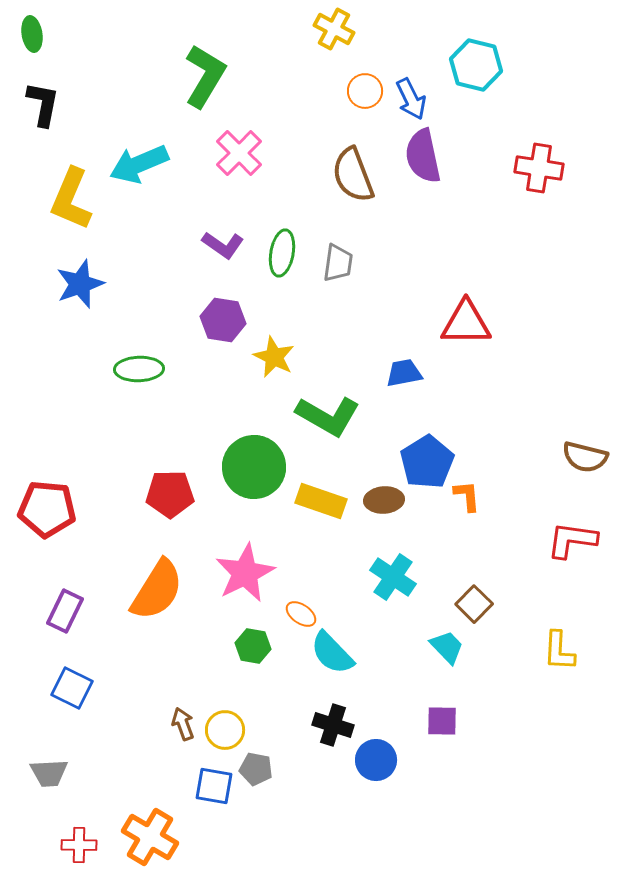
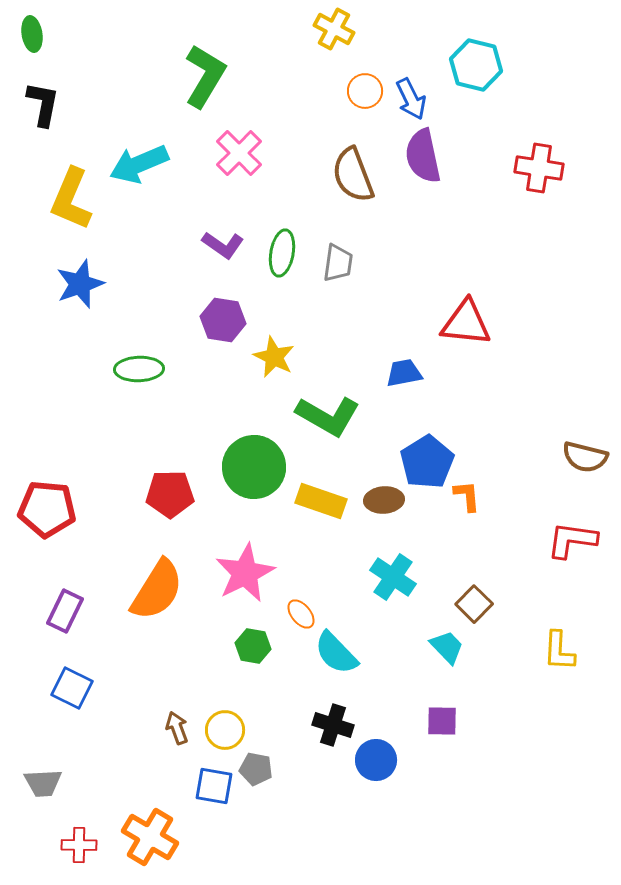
red triangle at (466, 323): rotated 6 degrees clockwise
orange ellipse at (301, 614): rotated 16 degrees clockwise
cyan semicircle at (332, 653): moved 4 px right
brown arrow at (183, 724): moved 6 px left, 4 px down
gray trapezoid at (49, 773): moved 6 px left, 10 px down
